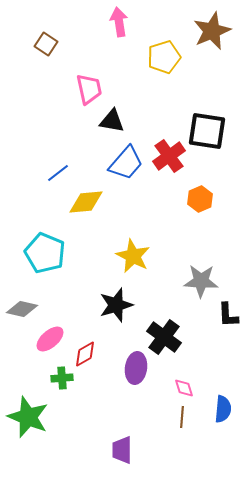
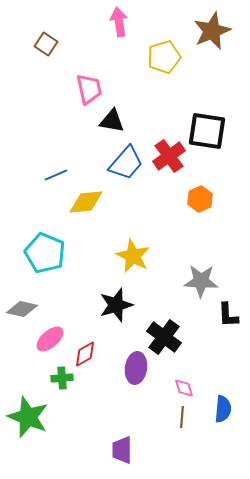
blue line: moved 2 px left, 2 px down; rotated 15 degrees clockwise
